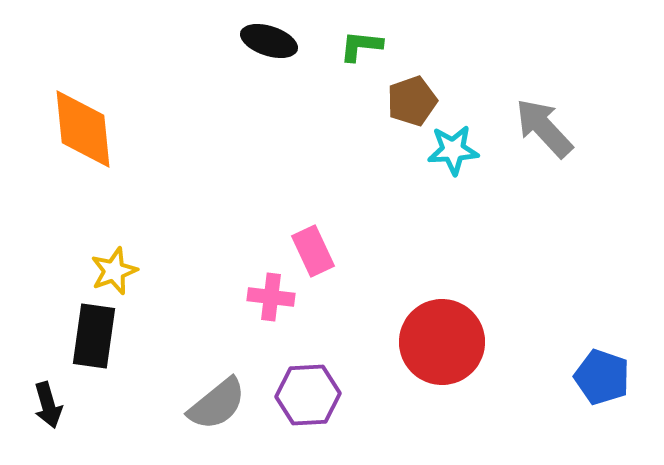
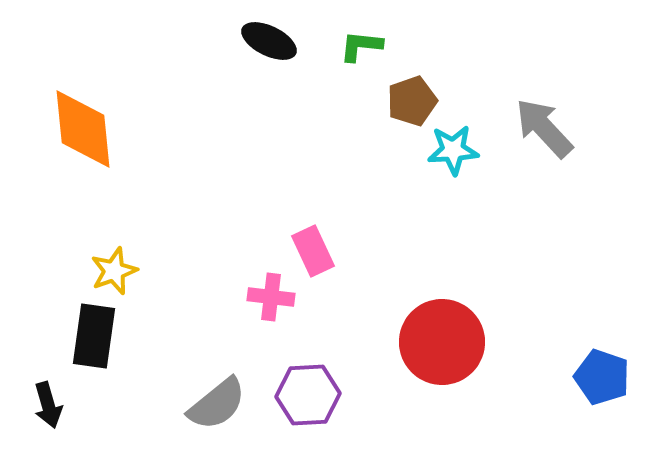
black ellipse: rotated 8 degrees clockwise
